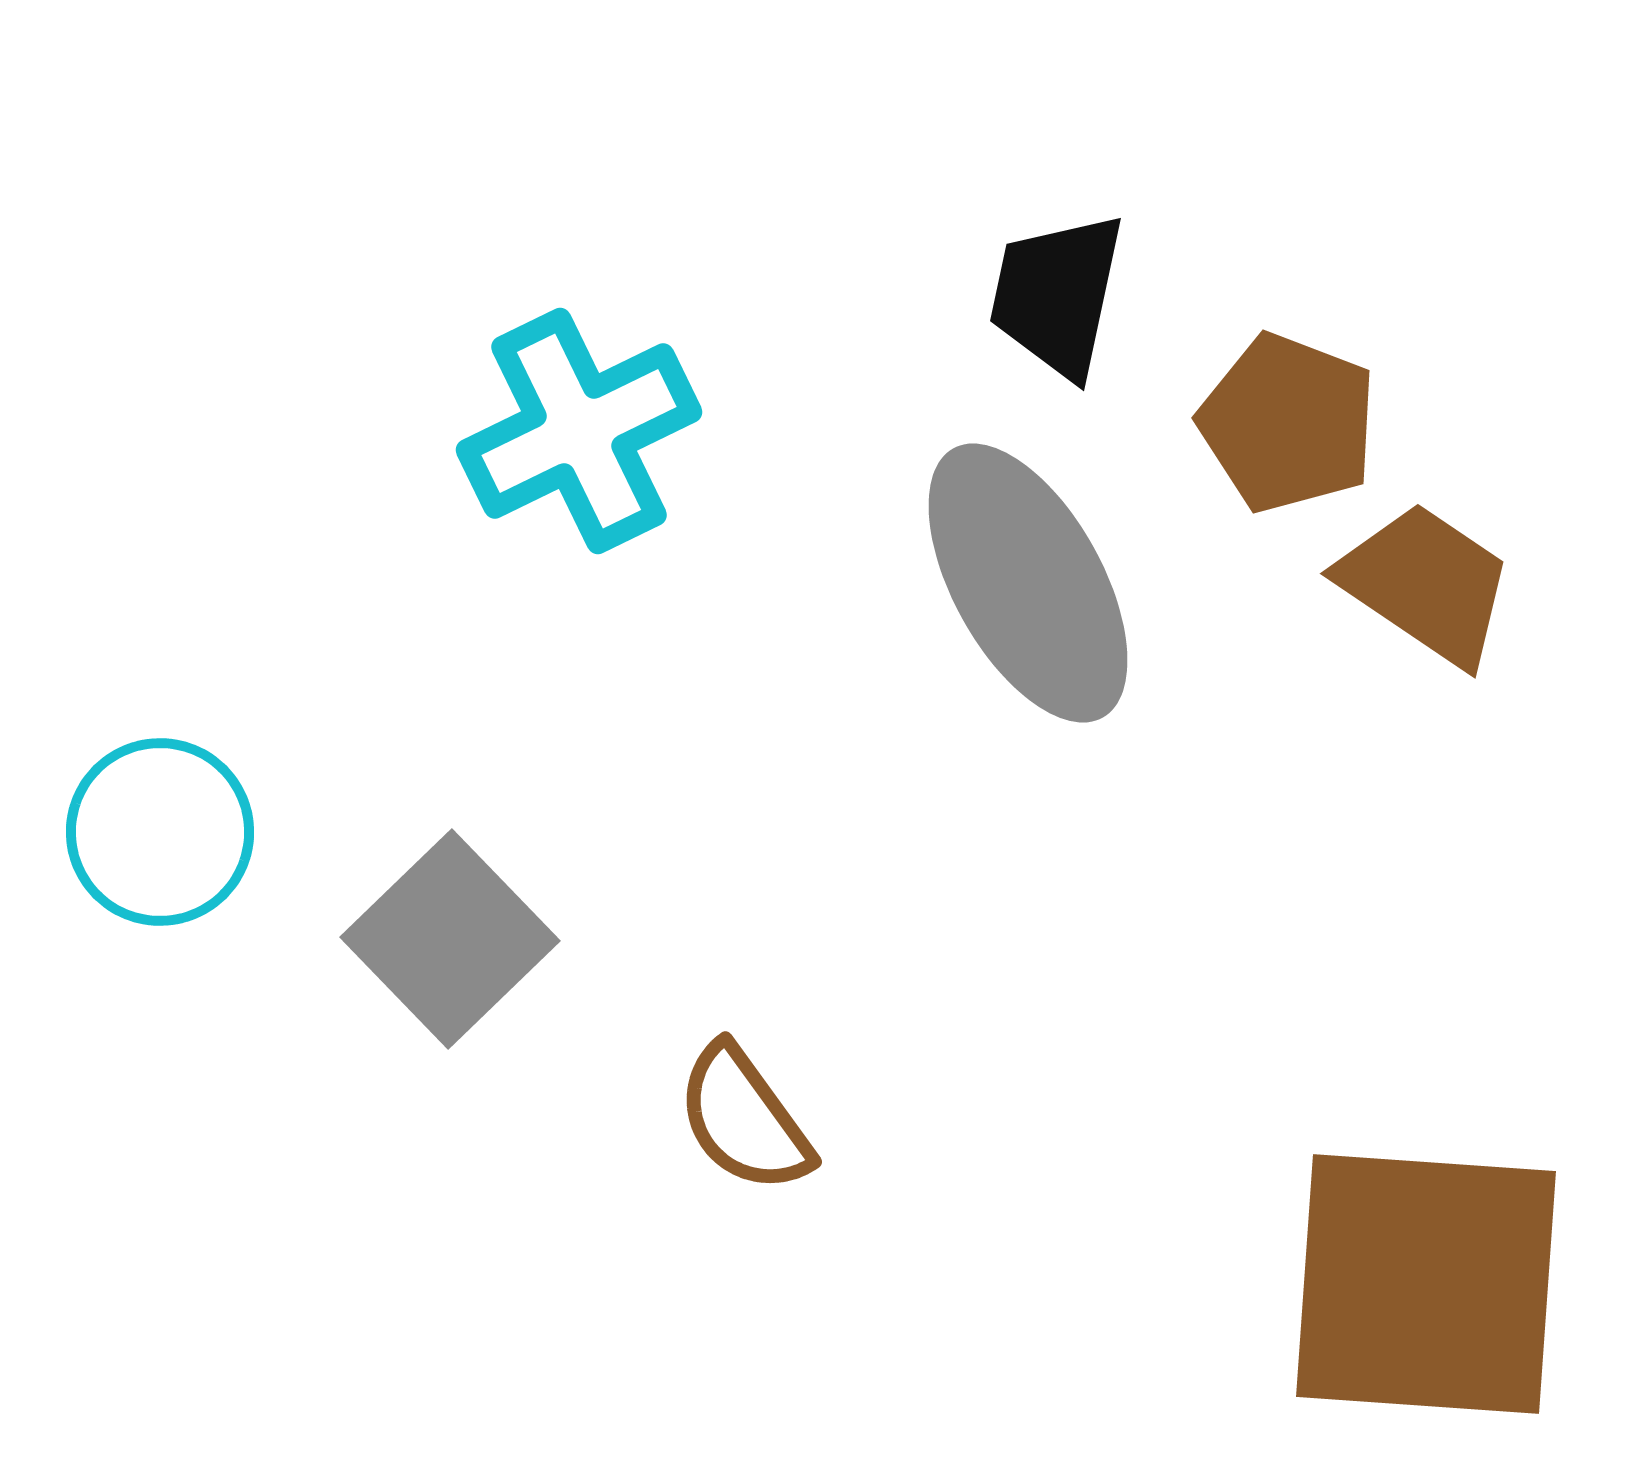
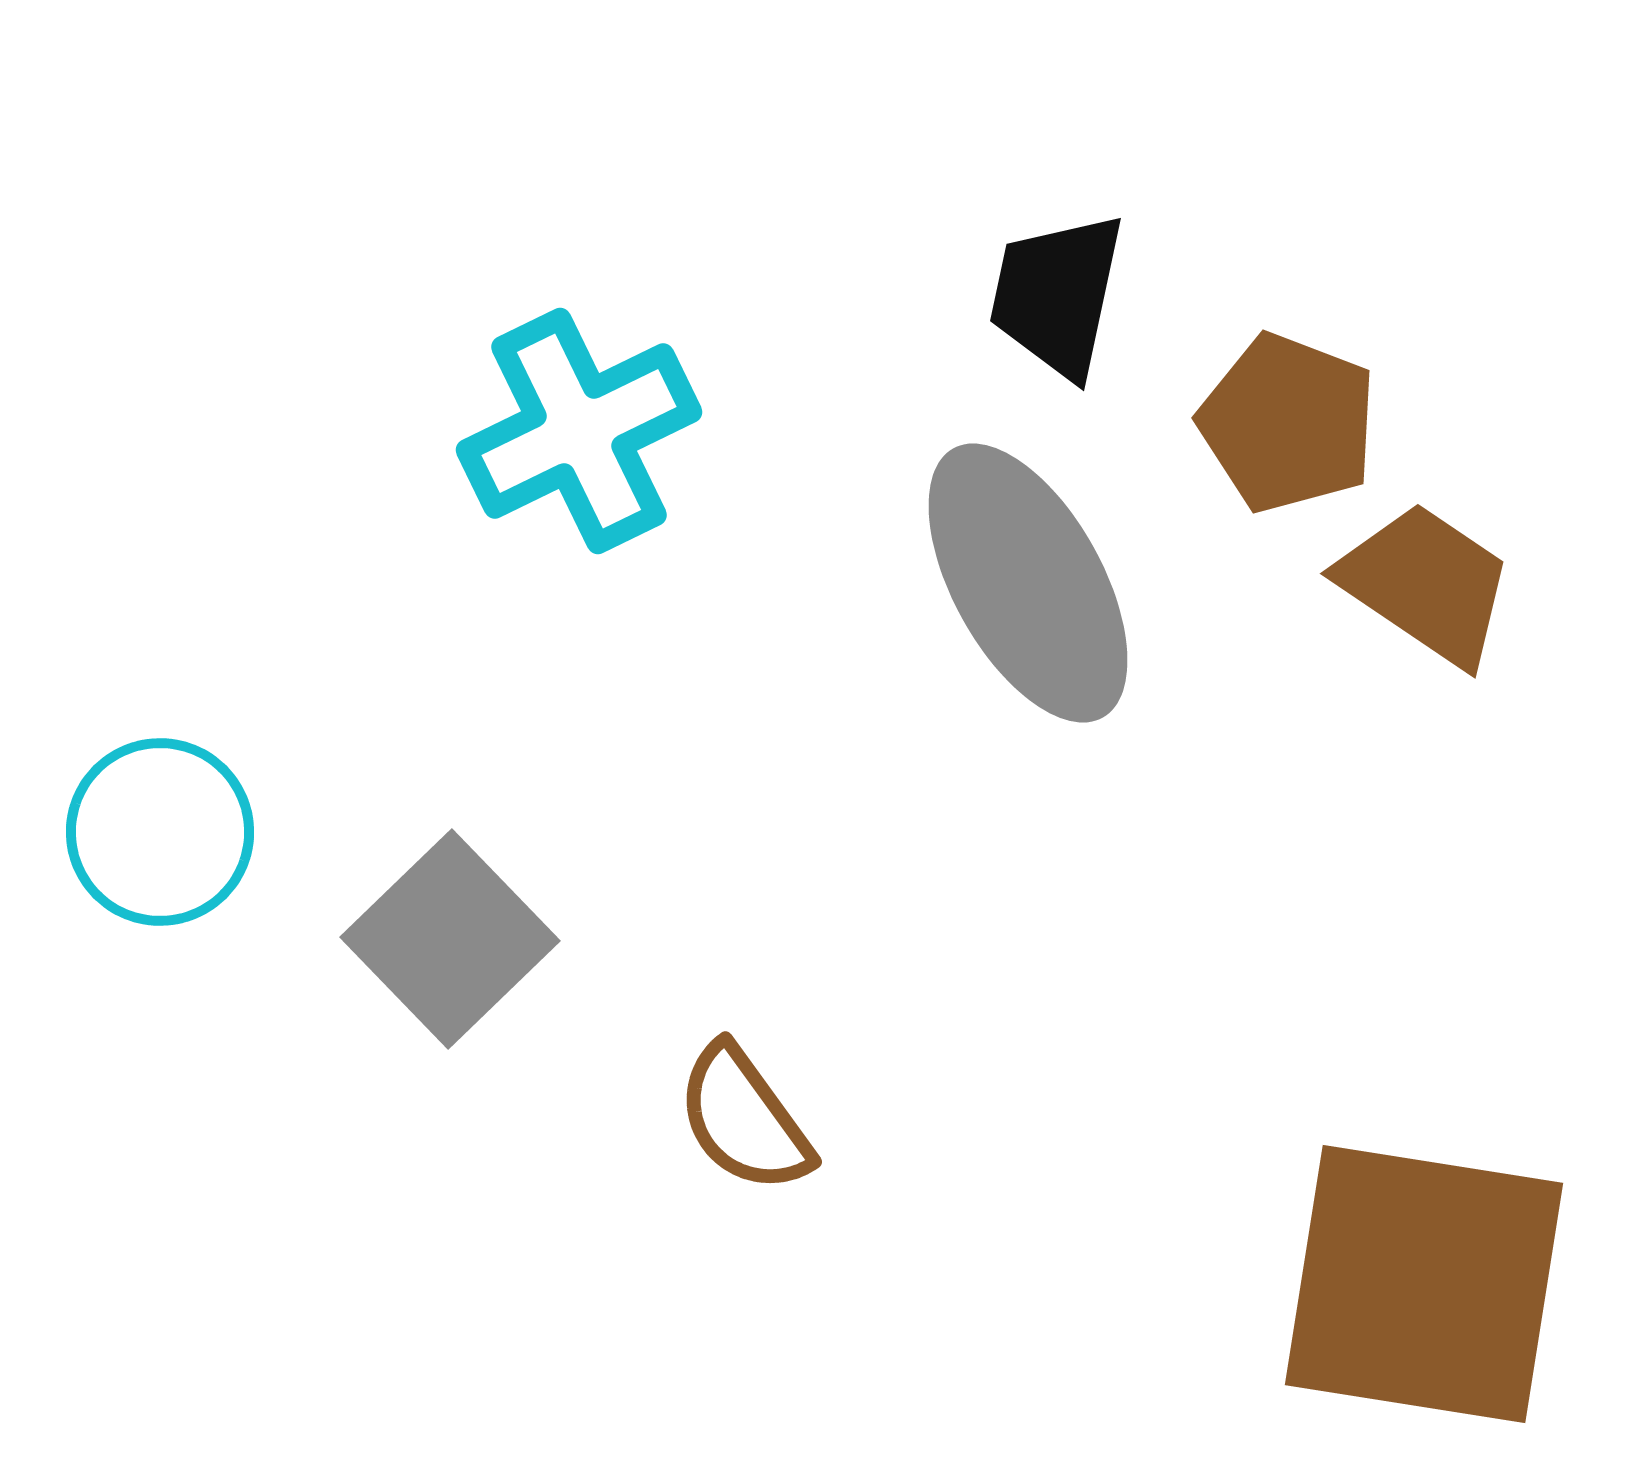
brown square: moved 2 px left; rotated 5 degrees clockwise
